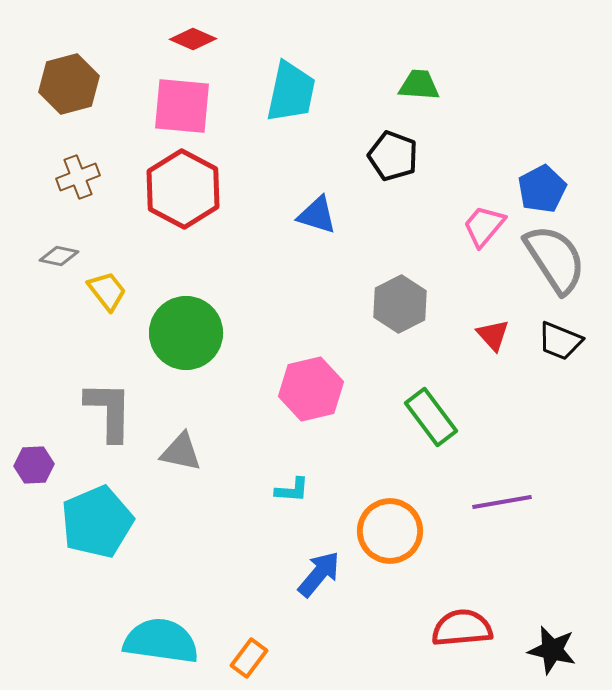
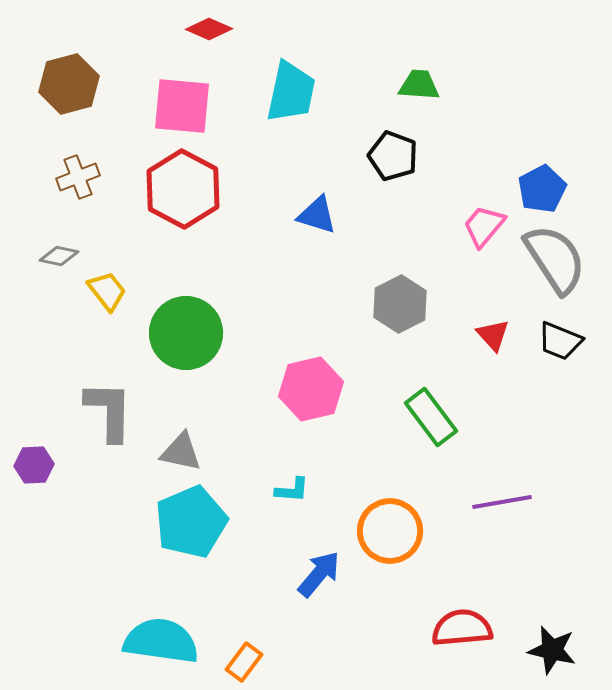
red diamond: moved 16 px right, 10 px up
cyan pentagon: moved 94 px right
orange rectangle: moved 5 px left, 4 px down
